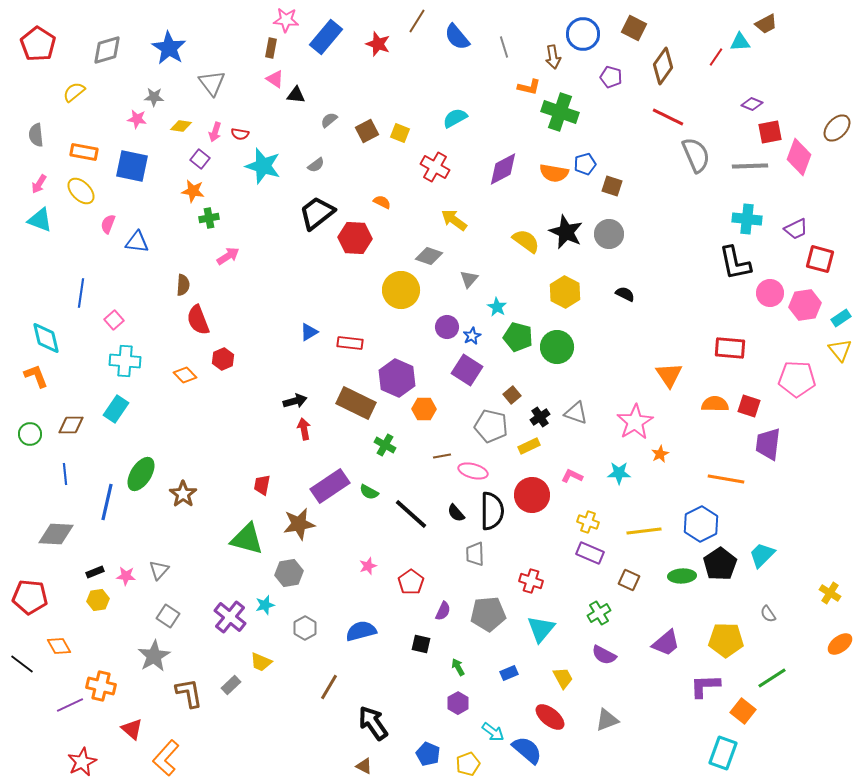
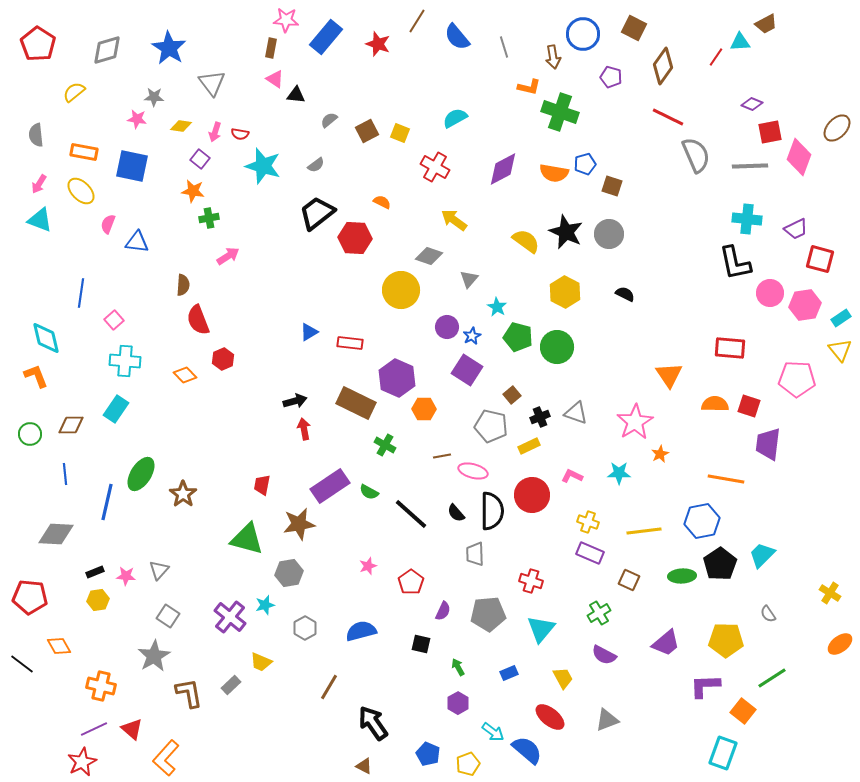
black cross at (540, 417): rotated 12 degrees clockwise
blue hexagon at (701, 524): moved 1 px right, 3 px up; rotated 16 degrees clockwise
purple line at (70, 705): moved 24 px right, 24 px down
